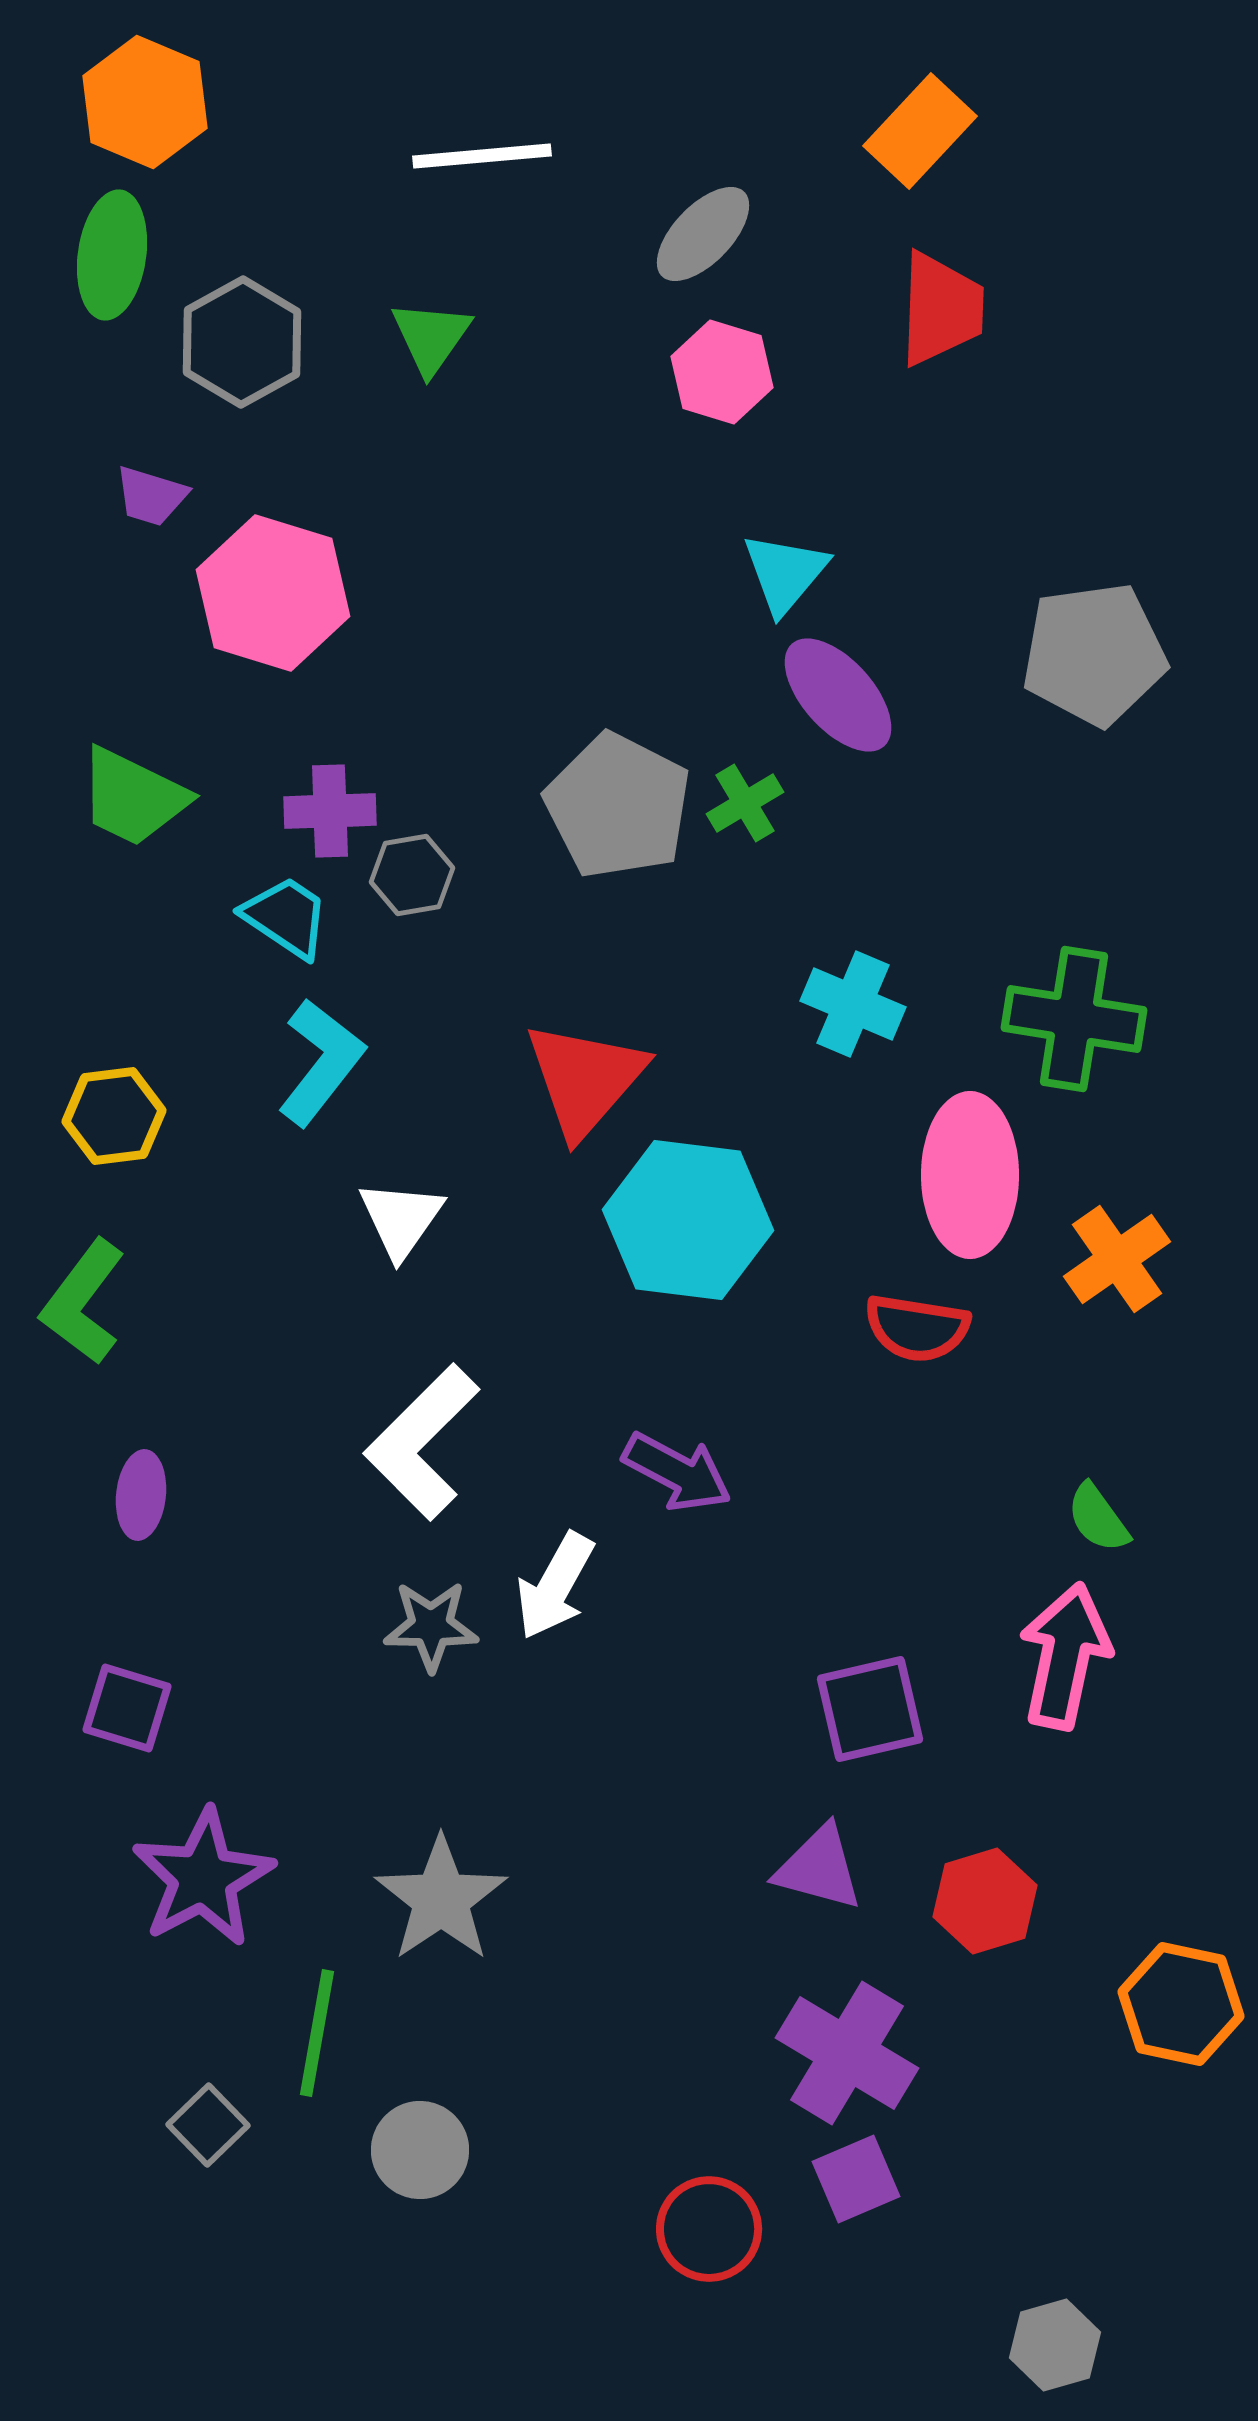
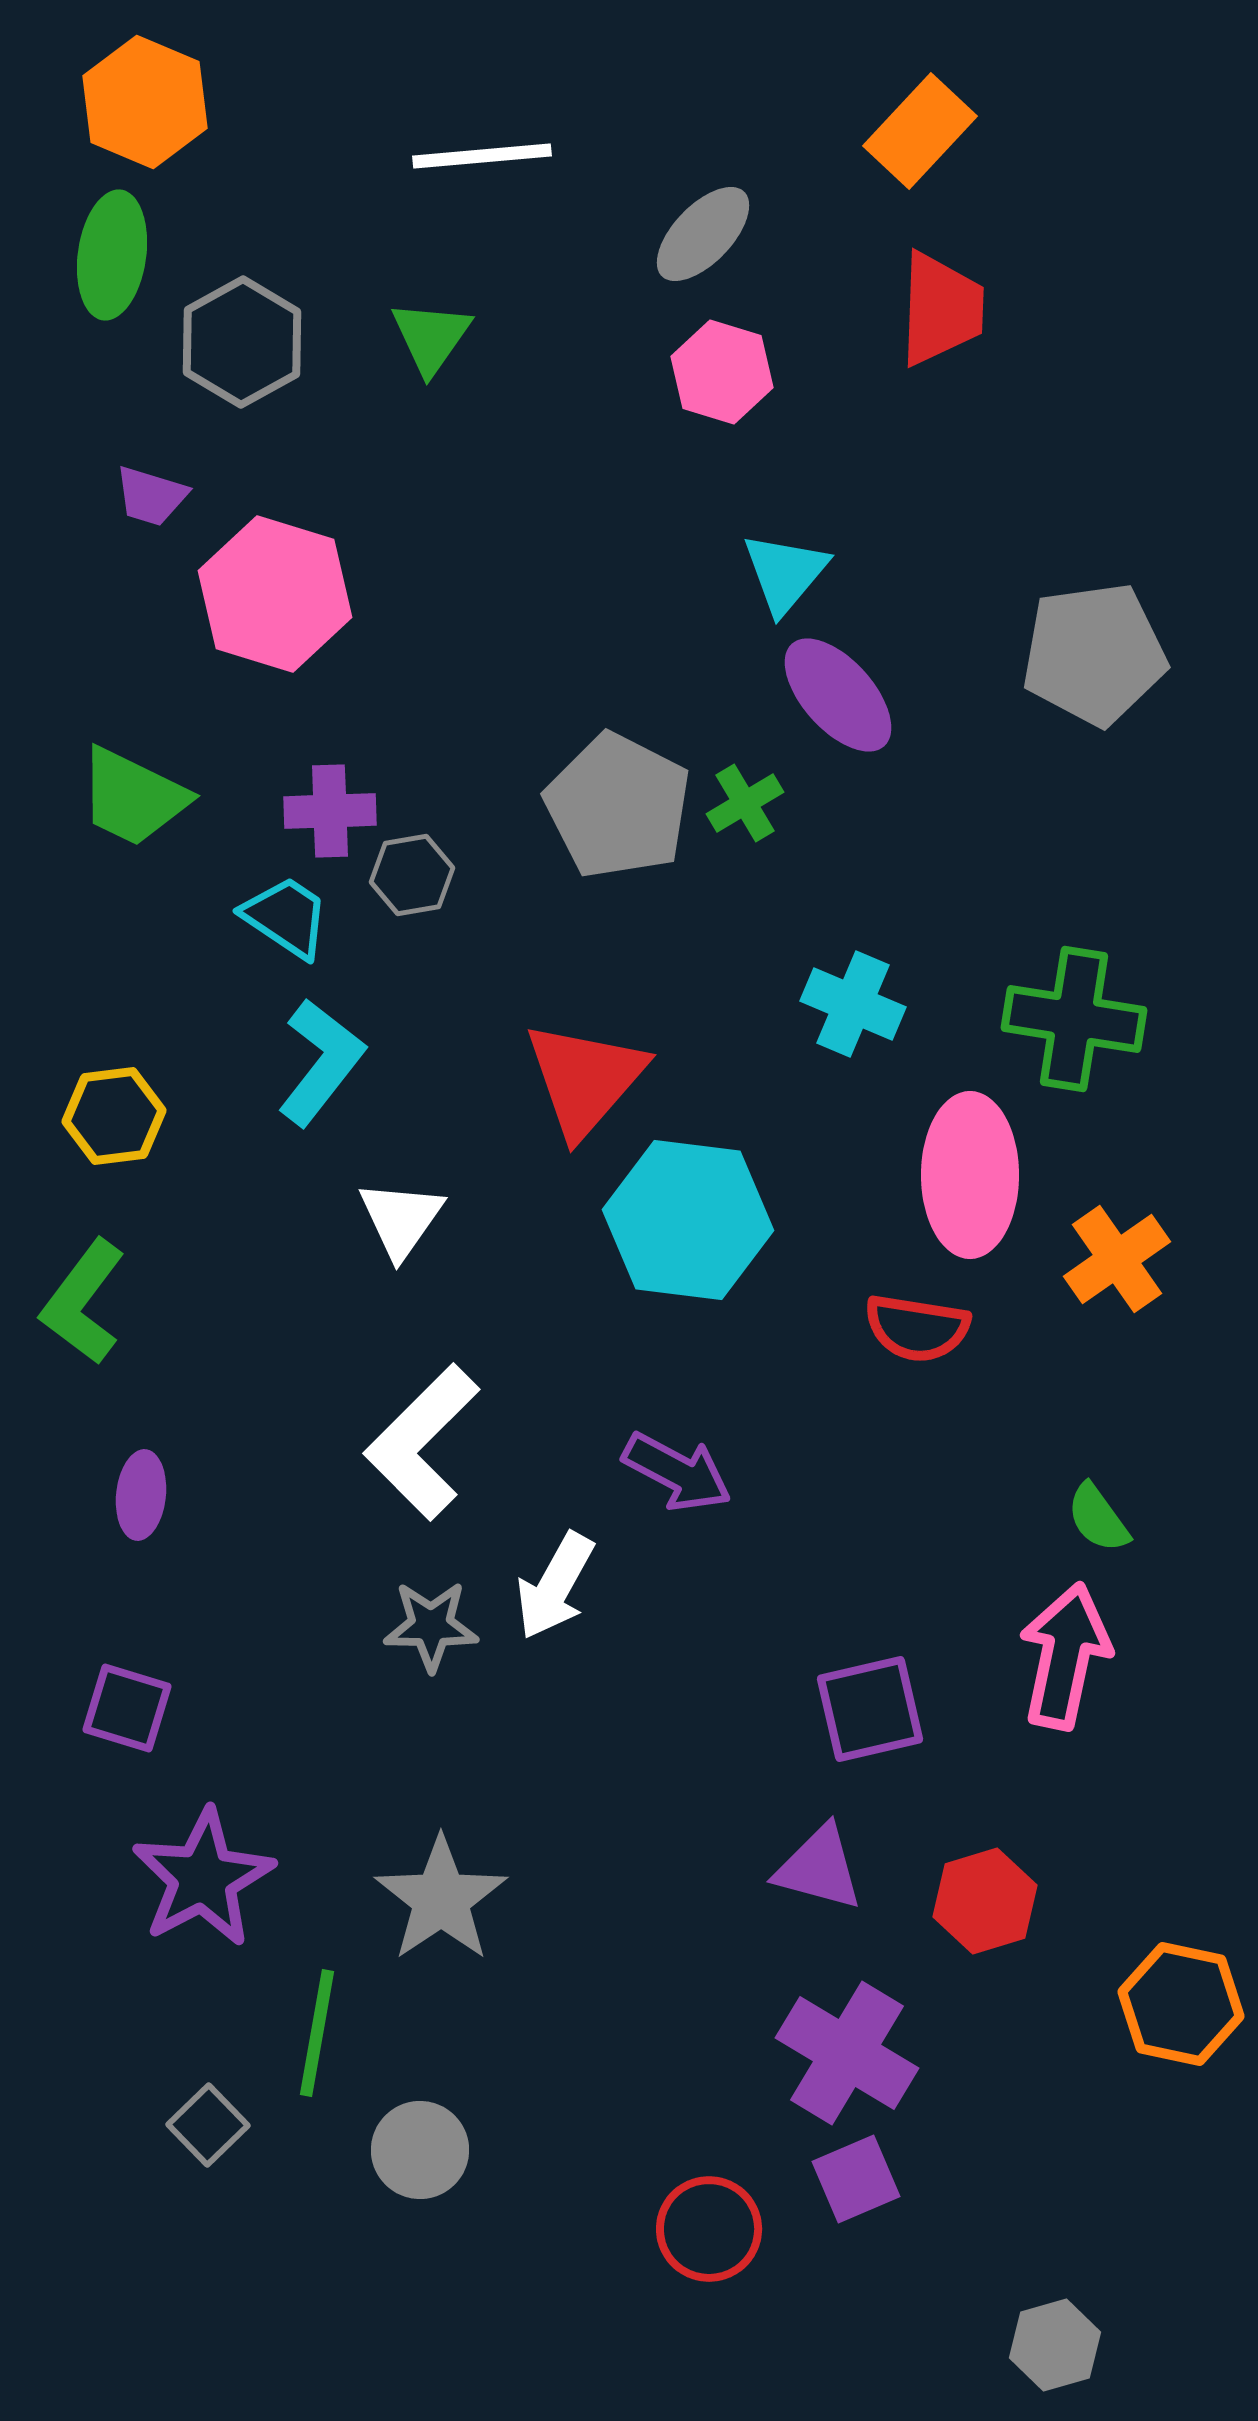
pink hexagon at (273, 593): moved 2 px right, 1 px down
